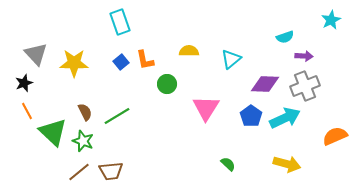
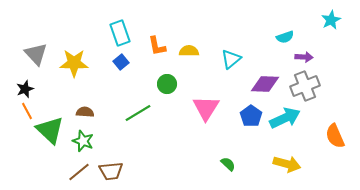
cyan rectangle: moved 11 px down
purple arrow: moved 1 px down
orange L-shape: moved 12 px right, 14 px up
black star: moved 1 px right, 6 px down
brown semicircle: rotated 60 degrees counterclockwise
green line: moved 21 px right, 3 px up
green triangle: moved 3 px left, 2 px up
orange semicircle: rotated 90 degrees counterclockwise
